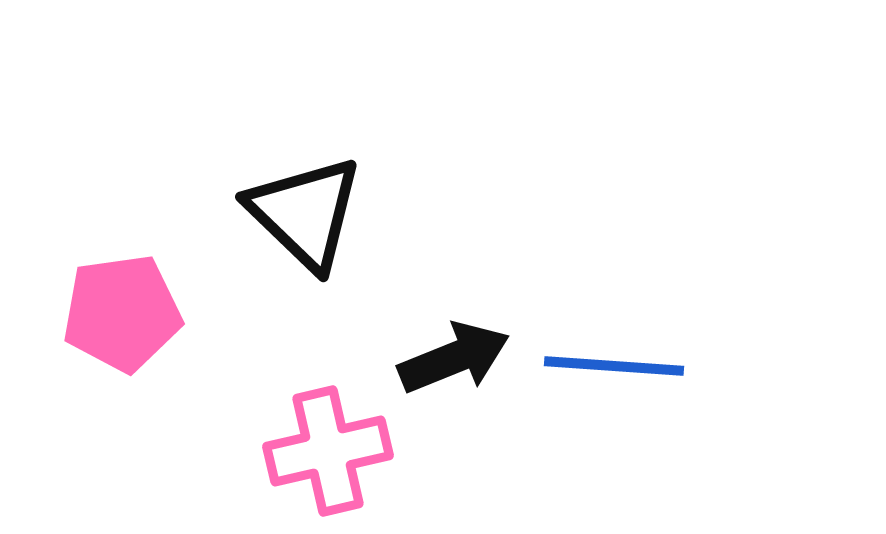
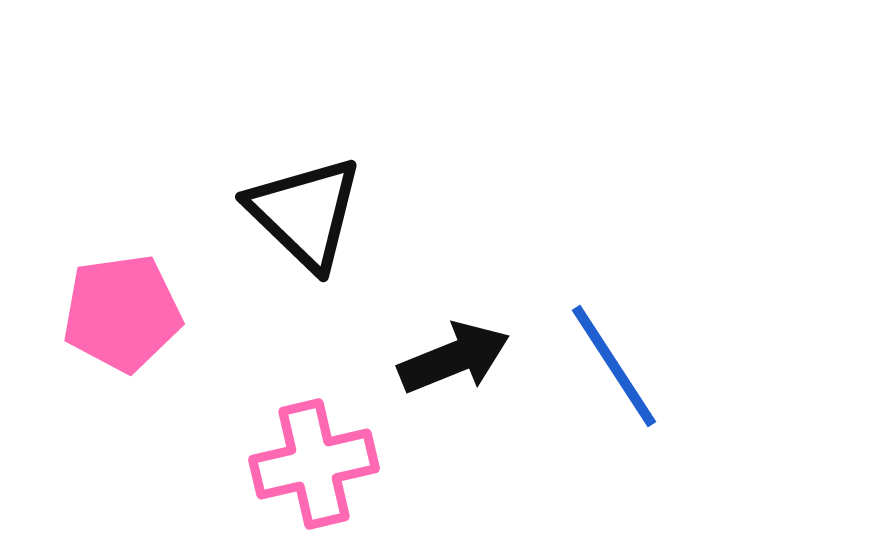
blue line: rotated 53 degrees clockwise
pink cross: moved 14 px left, 13 px down
